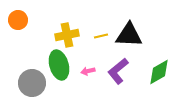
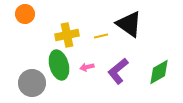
orange circle: moved 7 px right, 6 px up
black triangle: moved 11 px up; rotated 32 degrees clockwise
pink arrow: moved 1 px left, 4 px up
